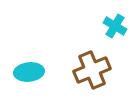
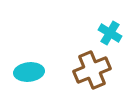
cyan cross: moved 5 px left, 7 px down
